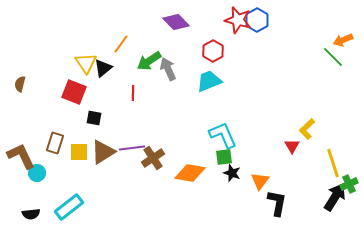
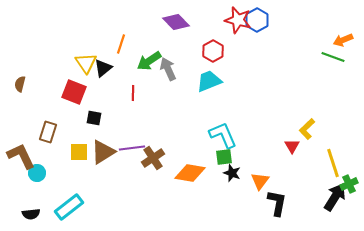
orange line: rotated 18 degrees counterclockwise
green line: rotated 25 degrees counterclockwise
brown rectangle: moved 7 px left, 11 px up
